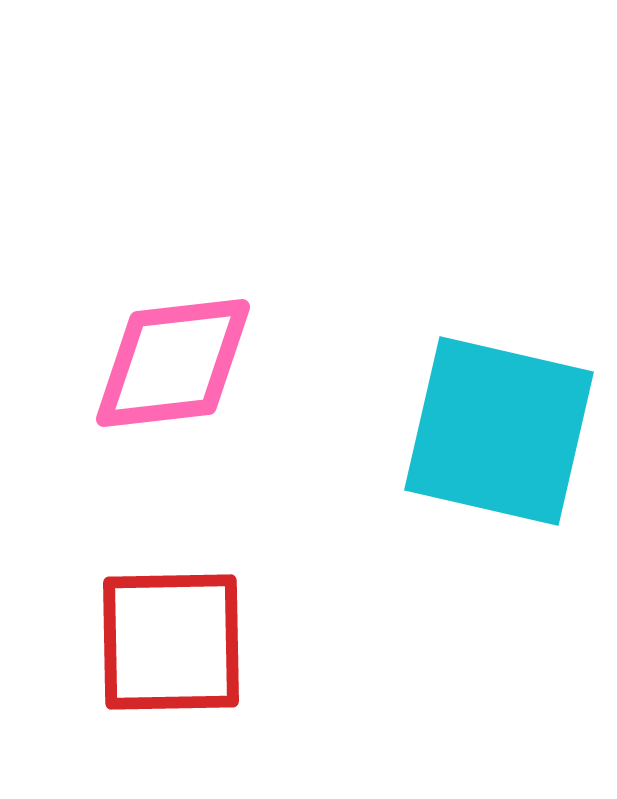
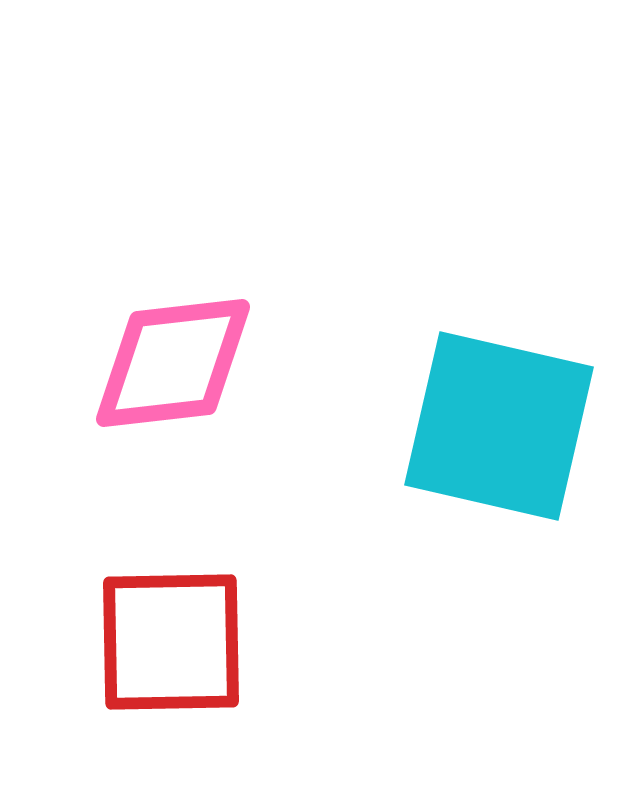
cyan square: moved 5 px up
